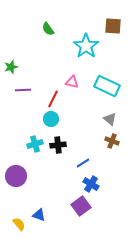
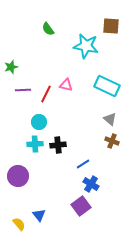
brown square: moved 2 px left
cyan star: rotated 25 degrees counterclockwise
pink triangle: moved 6 px left, 3 px down
red line: moved 7 px left, 5 px up
cyan circle: moved 12 px left, 3 px down
cyan cross: rotated 14 degrees clockwise
blue line: moved 1 px down
purple circle: moved 2 px right
blue triangle: rotated 32 degrees clockwise
